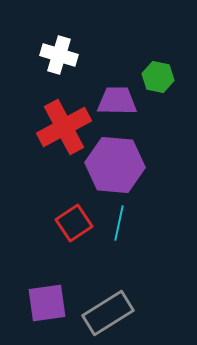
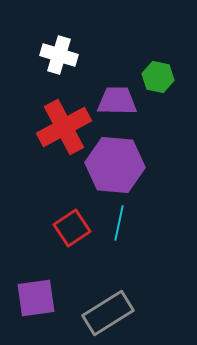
red square: moved 2 px left, 5 px down
purple square: moved 11 px left, 5 px up
